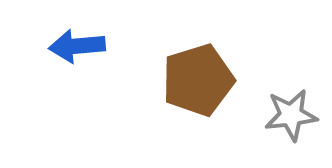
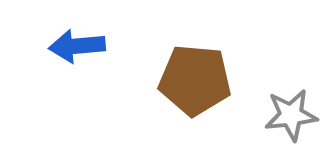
brown pentagon: moved 3 px left; rotated 22 degrees clockwise
